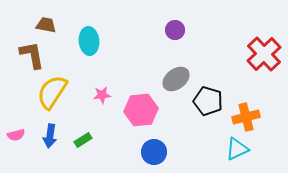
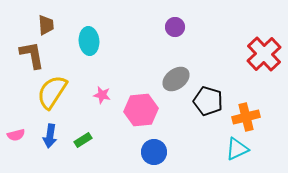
brown trapezoid: rotated 75 degrees clockwise
purple circle: moved 3 px up
pink star: rotated 18 degrees clockwise
